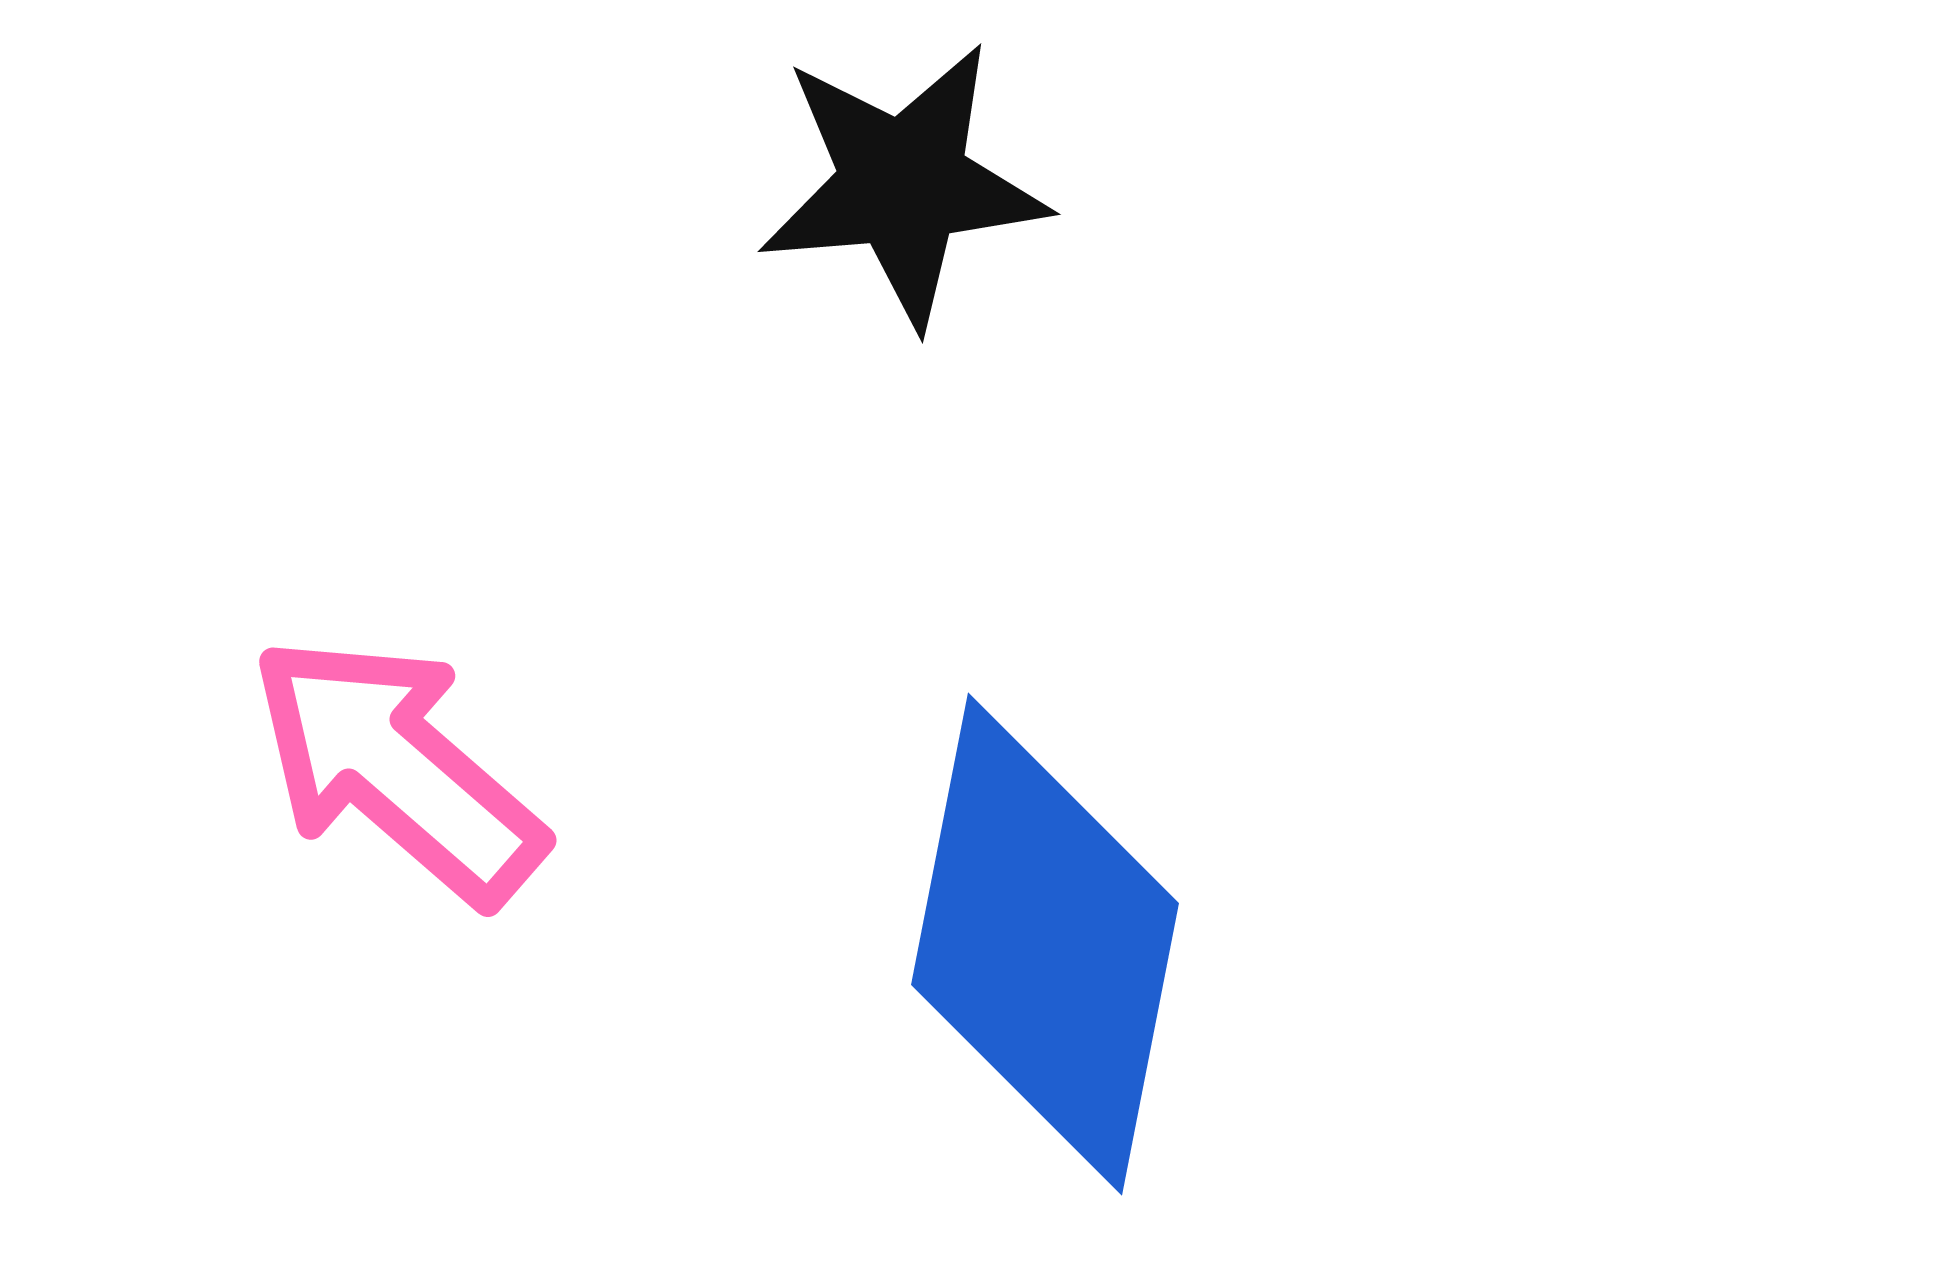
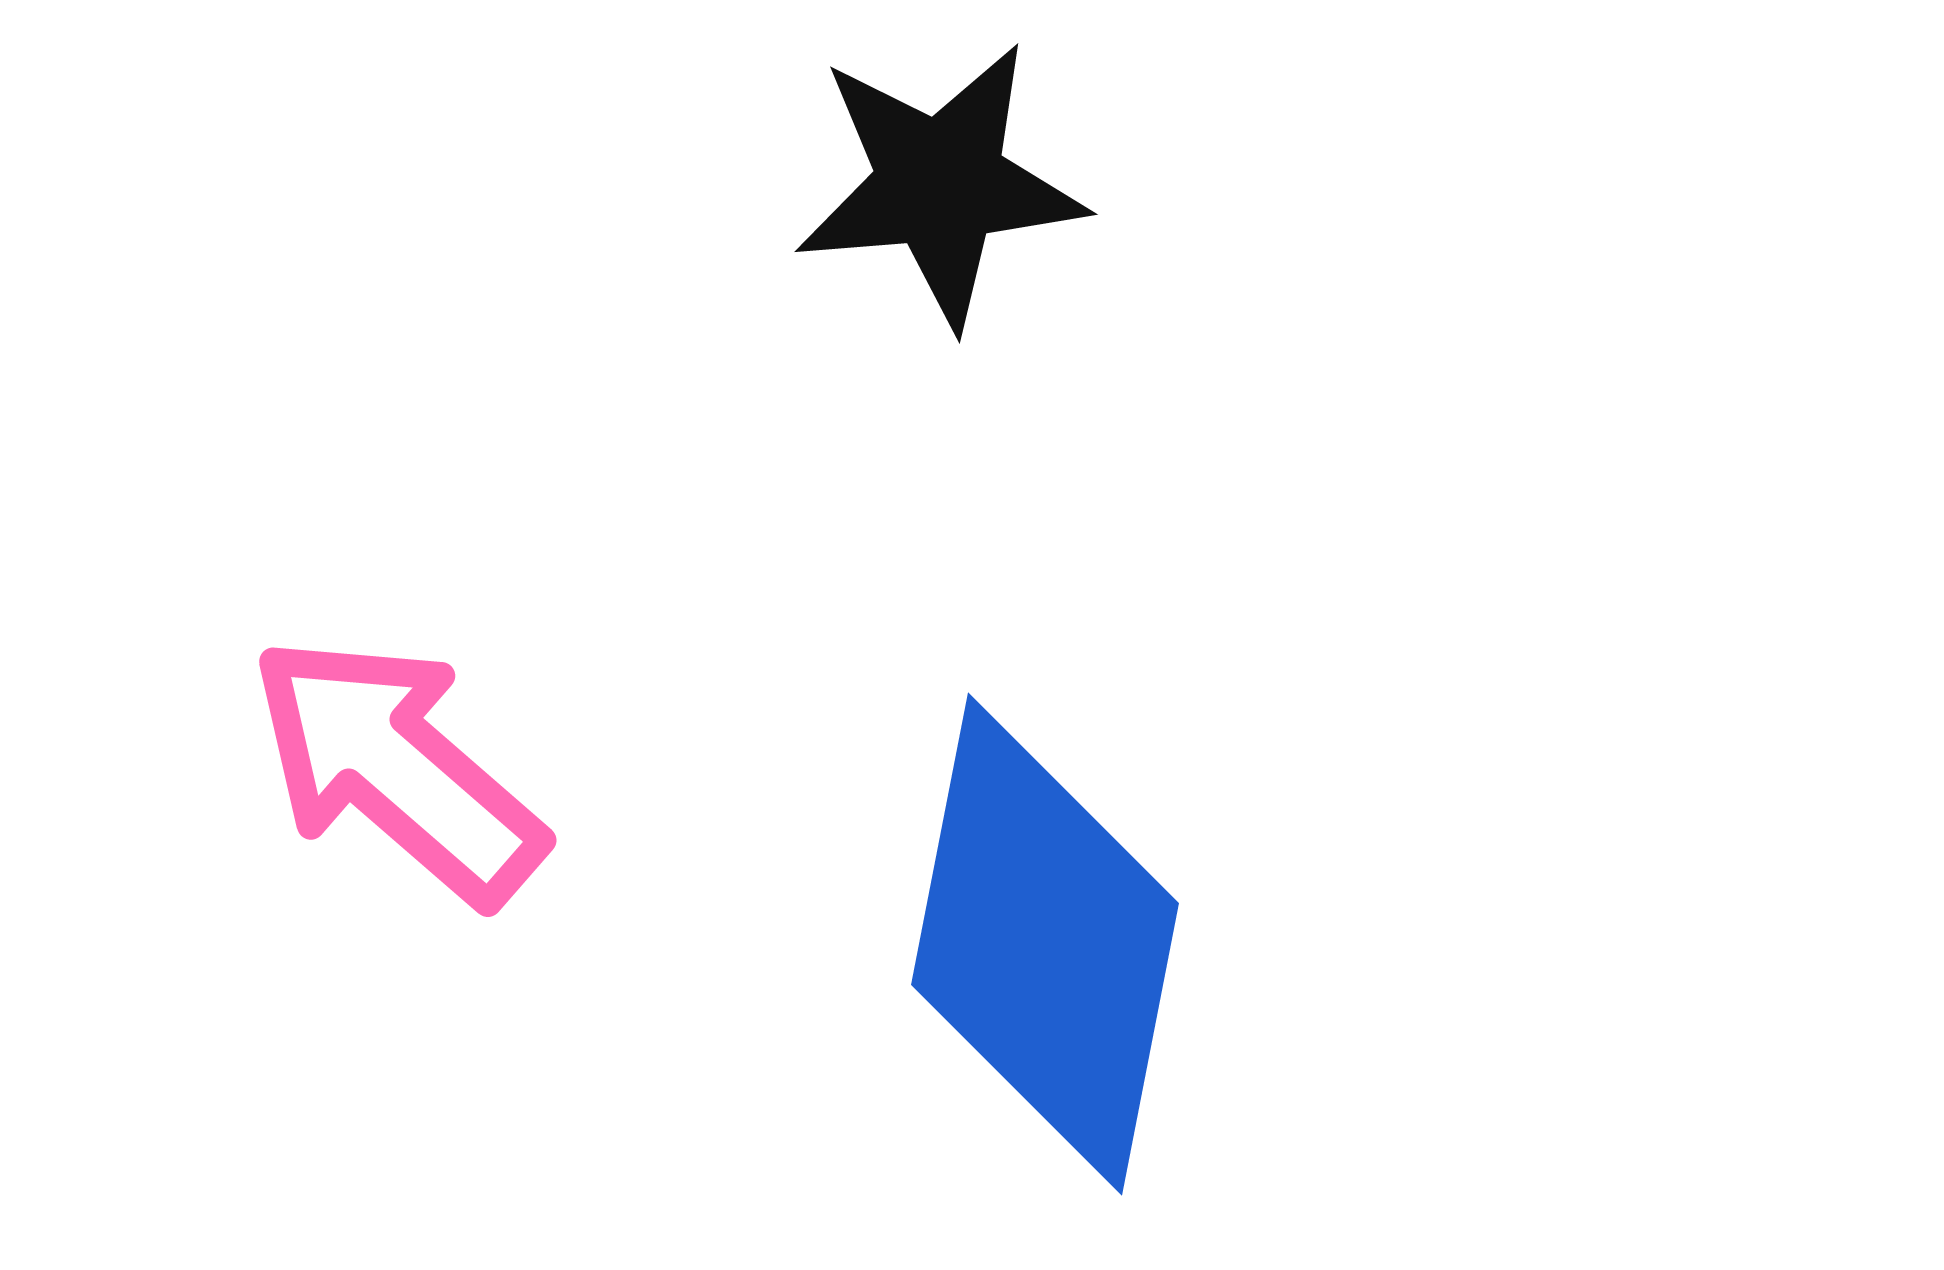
black star: moved 37 px right
